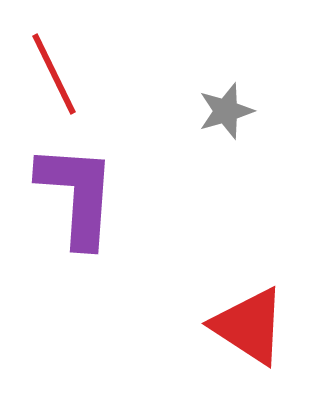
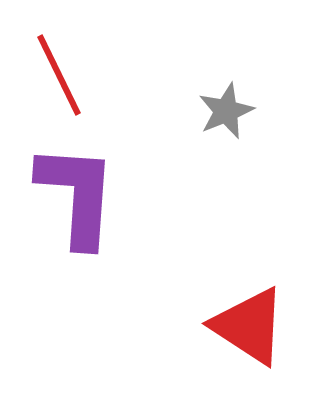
red line: moved 5 px right, 1 px down
gray star: rotated 6 degrees counterclockwise
